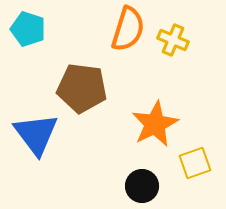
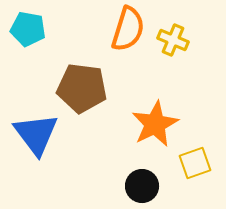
cyan pentagon: rotated 8 degrees counterclockwise
